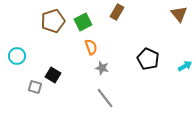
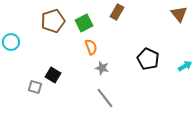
green square: moved 1 px right, 1 px down
cyan circle: moved 6 px left, 14 px up
